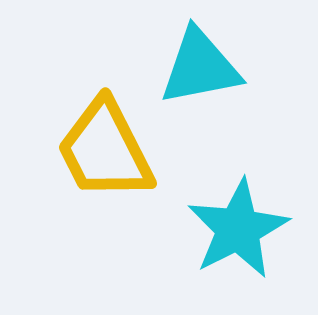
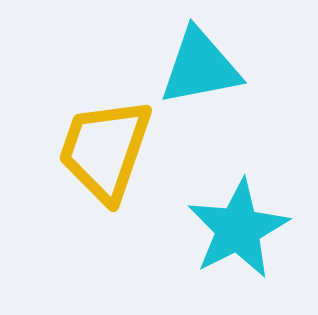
yellow trapezoid: rotated 46 degrees clockwise
